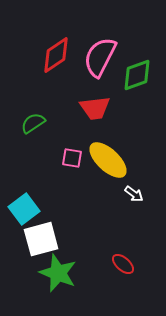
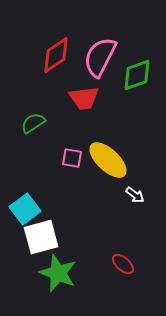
red trapezoid: moved 11 px left, 10 px up
white arrow: moved 1 px right, 1 px down
cyan square: moved 1 px right
white square: moved 2 px up
